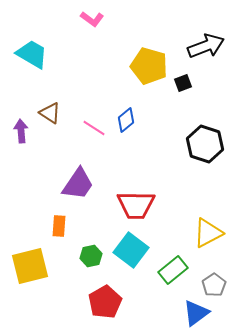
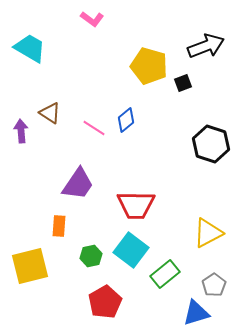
cyan trapezoid: moved 2 px left, 6 px up
black hexagon: moved 6 px right
green rectangle: moved 8 px left, 4 px down
blue triangle: rotated 20 degrees clockwise
